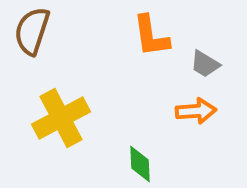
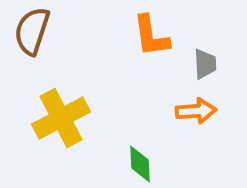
gray trapezoid: rotated 124 degrees counterclockwise
